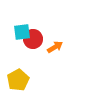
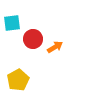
cyan square: moved 10 px left, 9 px up
